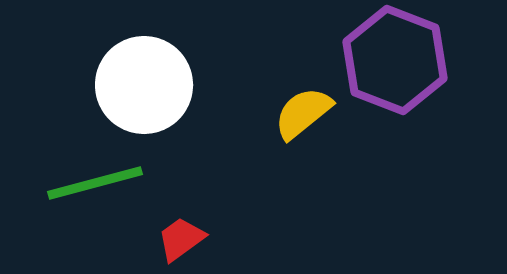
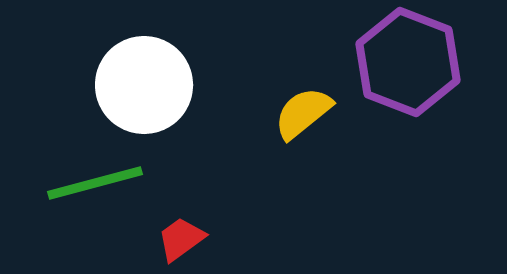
purple hexagon: moved 13 px right, 2 px down
